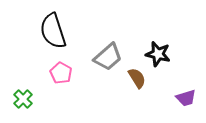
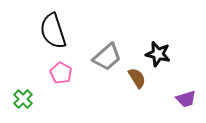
gray trapezoid: moved 1 px left
purple trapezoid: moved 1 px down
